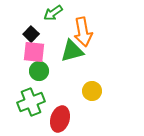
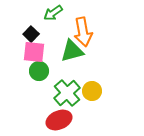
green cross: moved 36 px right, 9 px up; rotated 20 degrees counterclockwise
red ellipse: moved 1 px left, 1 px down; rotated 50 degrees clockwise
